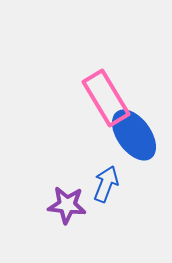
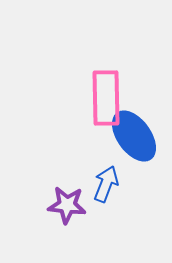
pink rectangle: rotated 30 degrees clockwise
blue ellipse: moved 1 px down
